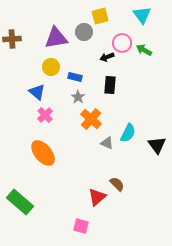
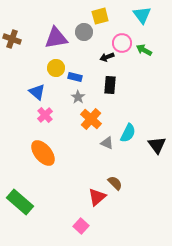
brown cross: rotated 24 degrees clockwise
yellow circle: moved 5 px right, 1 px down
brown semicircle: moved 2 px left, 1 px up
pink square: rotated 28 degrees clockwise
